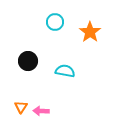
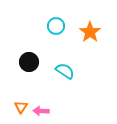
cyan circle: moved 1 px right, 4 px down
black circle: moved 1 px right, 1 px down
cyan semicircle: rotated 24 degrees clockwise
